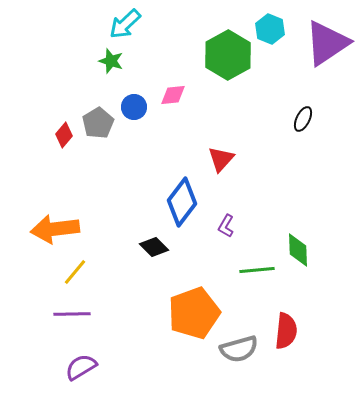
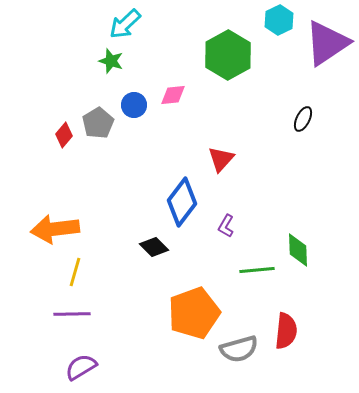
cyan hexagon: moved 9 px right, 9 px up; rotated 12 degrees clockwise
blue circle: moved 2 px up
yellow line: rotated 24 degrees counterclockwise
